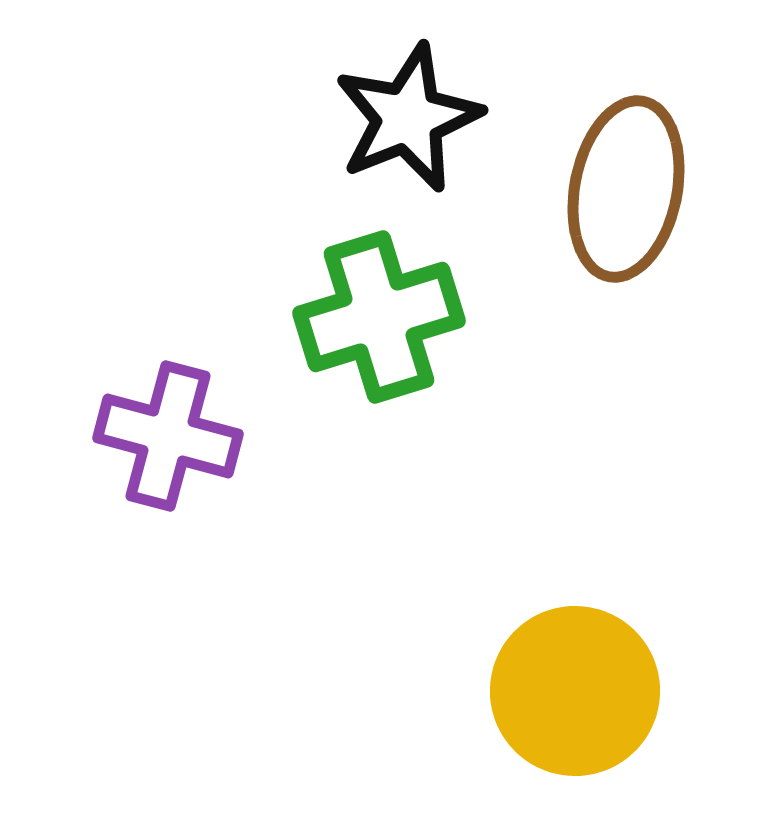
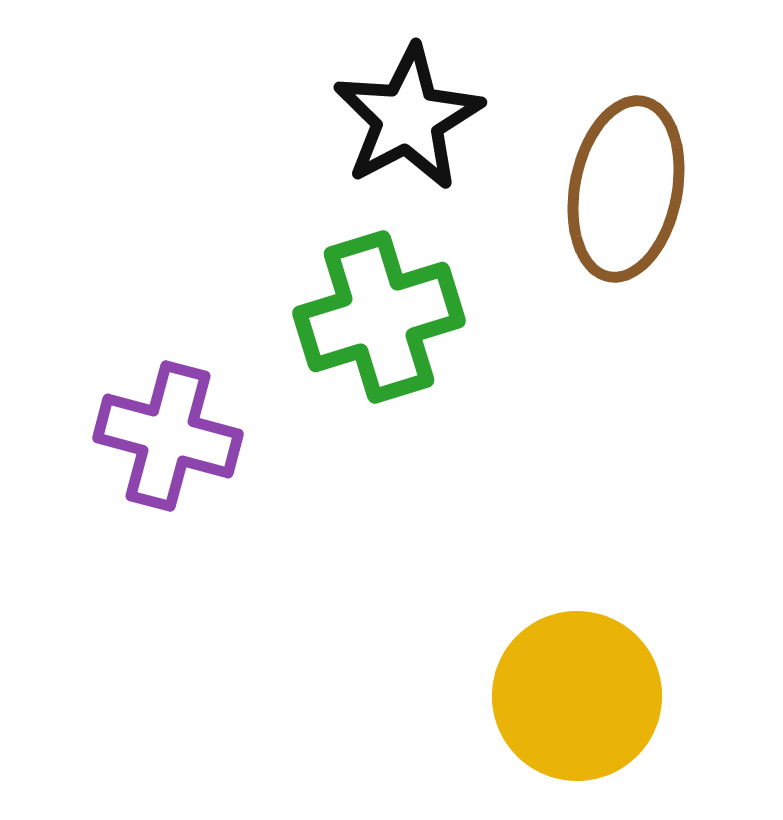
black star: rotated 6 degrees counterclockwise
yellow circle: moved 2 px right, 5 px down
